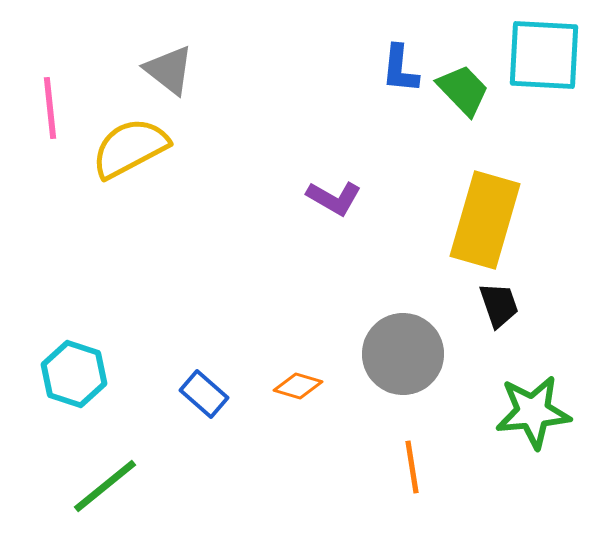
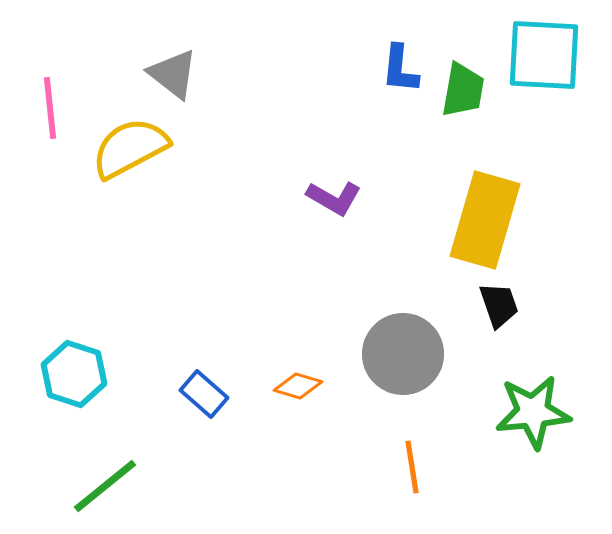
gray triangle: moved 4 px right, 4 px down
green trapezoid: rotated 54 degrees clockwise
